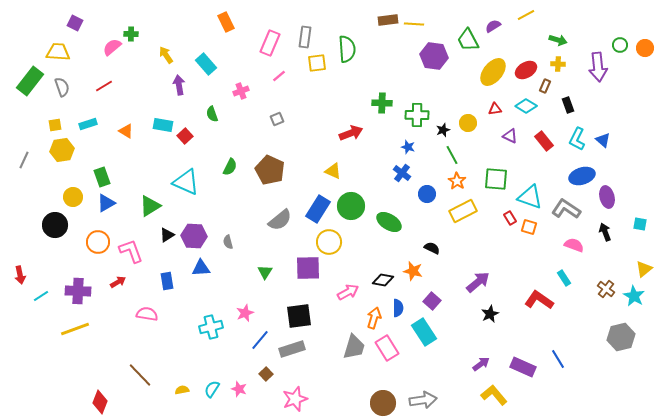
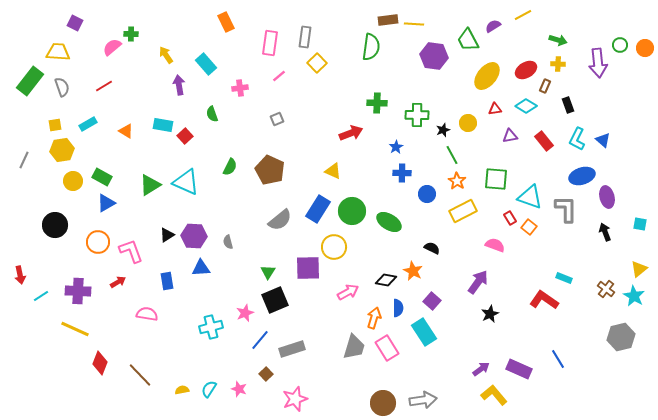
yellow line at (526, 15): moved 3 px left
pink rectangle at (270, 43): rotated 15 degrees counterclockwise
green semicircle at (347, 49): moved 24 px right, 2 px up; rotated 12 degrees clockwise
yellow square at (317, 63): rotated 36 degrees counterclockwise
purple arrow at (598, 67): moved 4 px up
yellow ellipse at (493, 72): moved 6 px left, 4 px down
pink cross at (241, 91): moved 1 px left, 3 px up; rotated 14 degrees clockwise
green cross at (382, 103): moved 5 px left
cyan rectangle at (88, 124): rotated 12 degrees counterclockwise
purple triangle at (510, 136): rotated 35 degrees counterclockwise
blue star at (408, 147): moved 12 px left; rotated 24 degrees clockwise
blue cross at (402, 173): rotated 36 degrees counterclockwise
green rectangle at (102, 177): rotated 42 degrees counterclockwise
yellow circle at (73, 197): moved 16 px up
green triangle at (150, 206): moved 21 px up
green circle at (351, 206): moved 1 px right, 5 px down
gray L-shape at (566, 209): rotated 56 degrees clockwise
orange square at (529, 227): rotated 21 degrees clockwise
yellow circle at (329, 242): moved 5 px right, 5 px down
pink semicircle at (574, 245): moved 79 px left
yellow triangle at (644, 269): moved 5 px left
orange star at (413, 271): rotated 12 degrees clockwise
green triangle at (265, 272): moved 3 px right
cyan rectangle at (564, 278): rotated 35 degrees counterclockwise
black diamond at (383, 280): moved 3 px right
purple arrow at (478, 282): rotated 15 degrees counterclockwise
red L-shape at (539, 300): moved 5 px right
black square at (299, 316): moved 24 px left, 16 px up; rotated 16 degrees counterclockwise
yellow line at (75, 329): rotated 44 degrees clockwise
purple arrow at (481, 364): moved 5 px down
purple rectangle at (523, 367): moved 4 px left, 2 px down
cyan semicircle at (212, 389): moved 3 px left
red diamond at (100, 402): moved 39 px up
